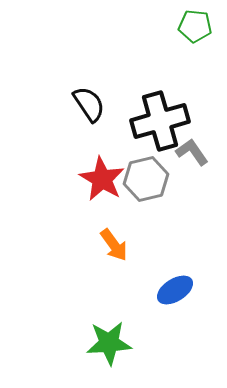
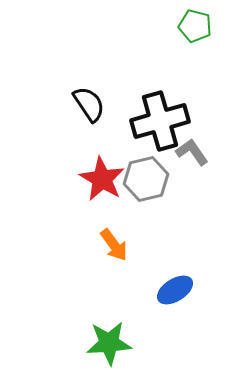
green pentagon: rotated 8 degrees clockwise
